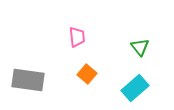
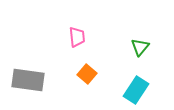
green triangle: rotated 18 degrees clockwise
cyan rectangle: moved 1 px right, 2 px down; rotated 16 degrees counterclockwise
